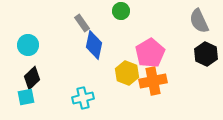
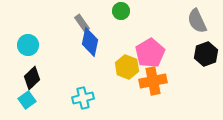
gray semicircle: moved 2 px left
blue diamond: moved 4 px left, 3 px up
black hexagon: rotated 15 degrees clockwise
yellow hexagon: moved 6 px up
cyan square: moved 1 px right, 3 px down; rotated 24 degrees counterclockwise
